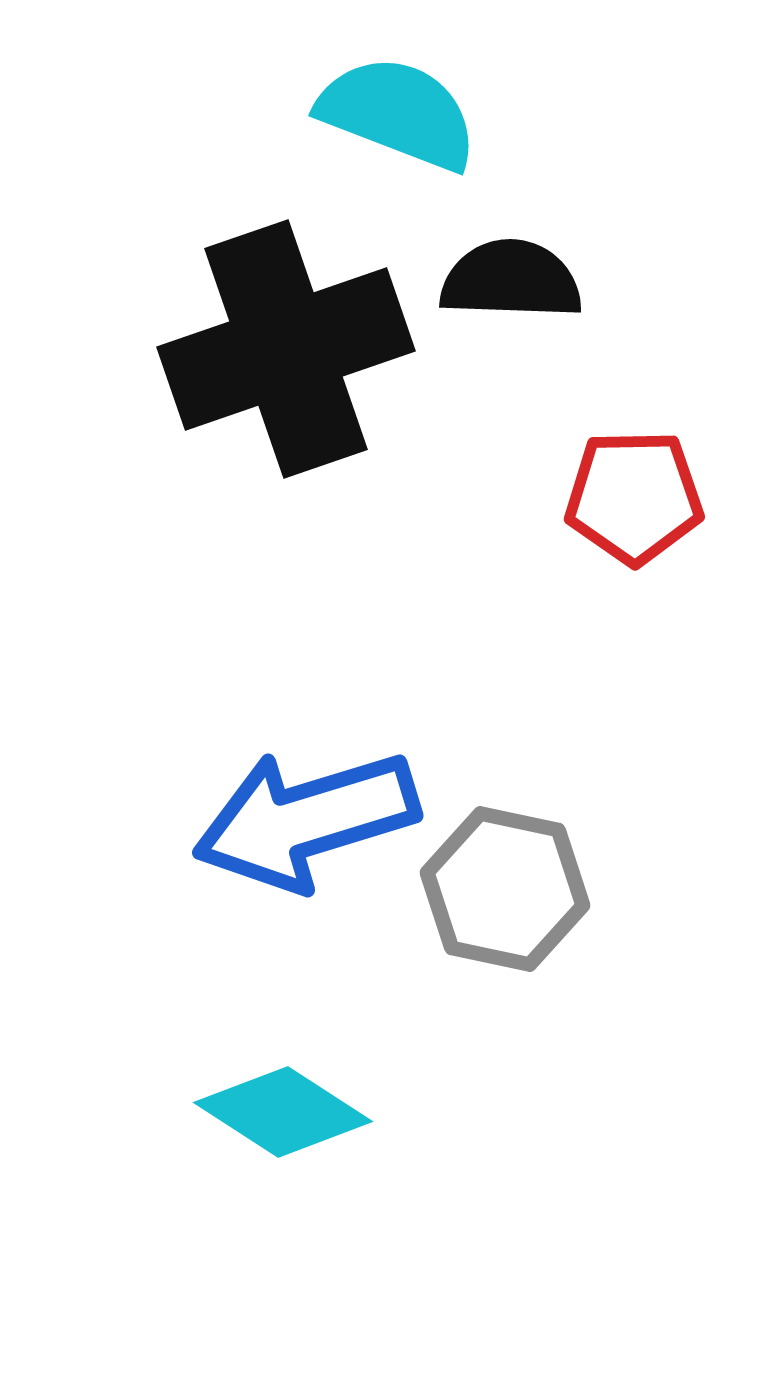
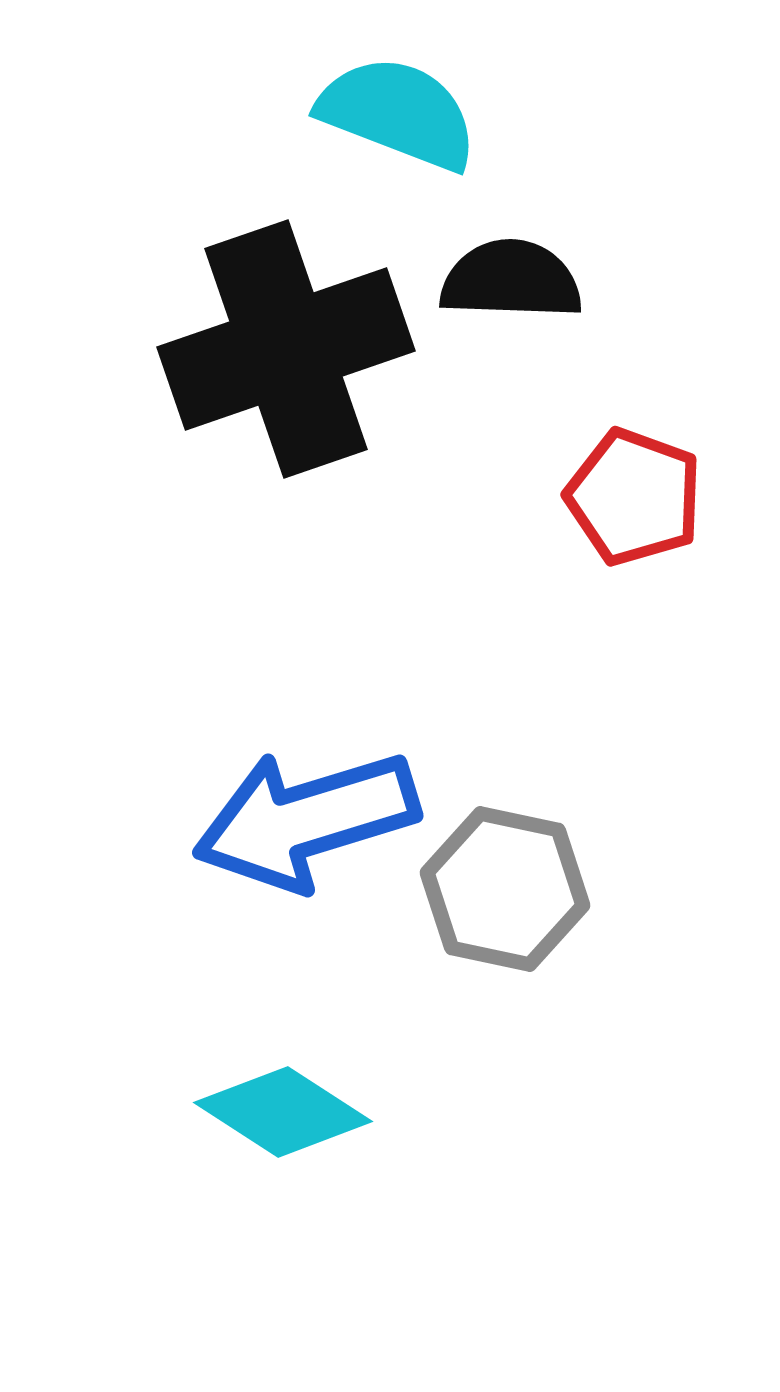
red pentagon: rotated 21 degrees clockwise
